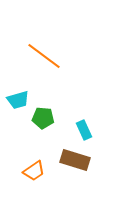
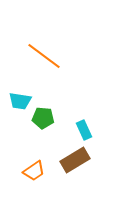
cyan trapezoid: moved 2 px right, 1 px down; rotated 25 degrees clockwise
brown rectangle: rotated 48 degrees counterclockwise
